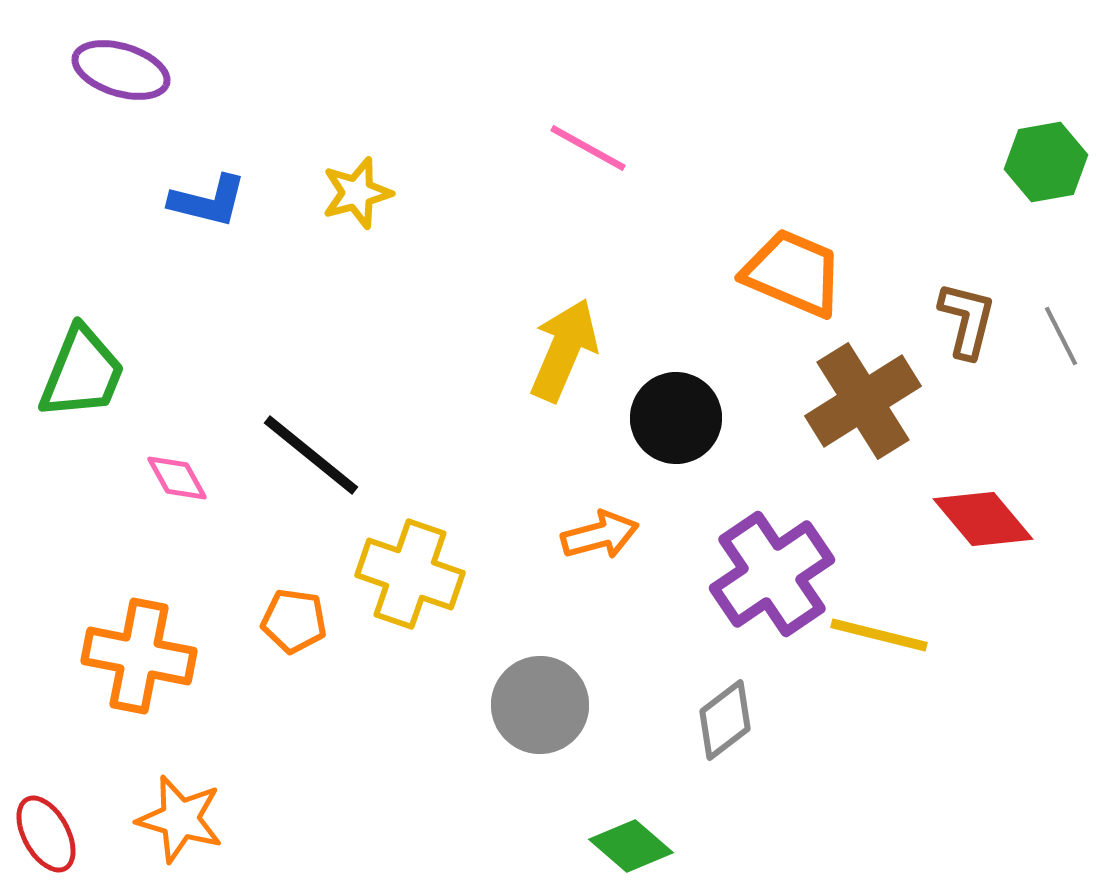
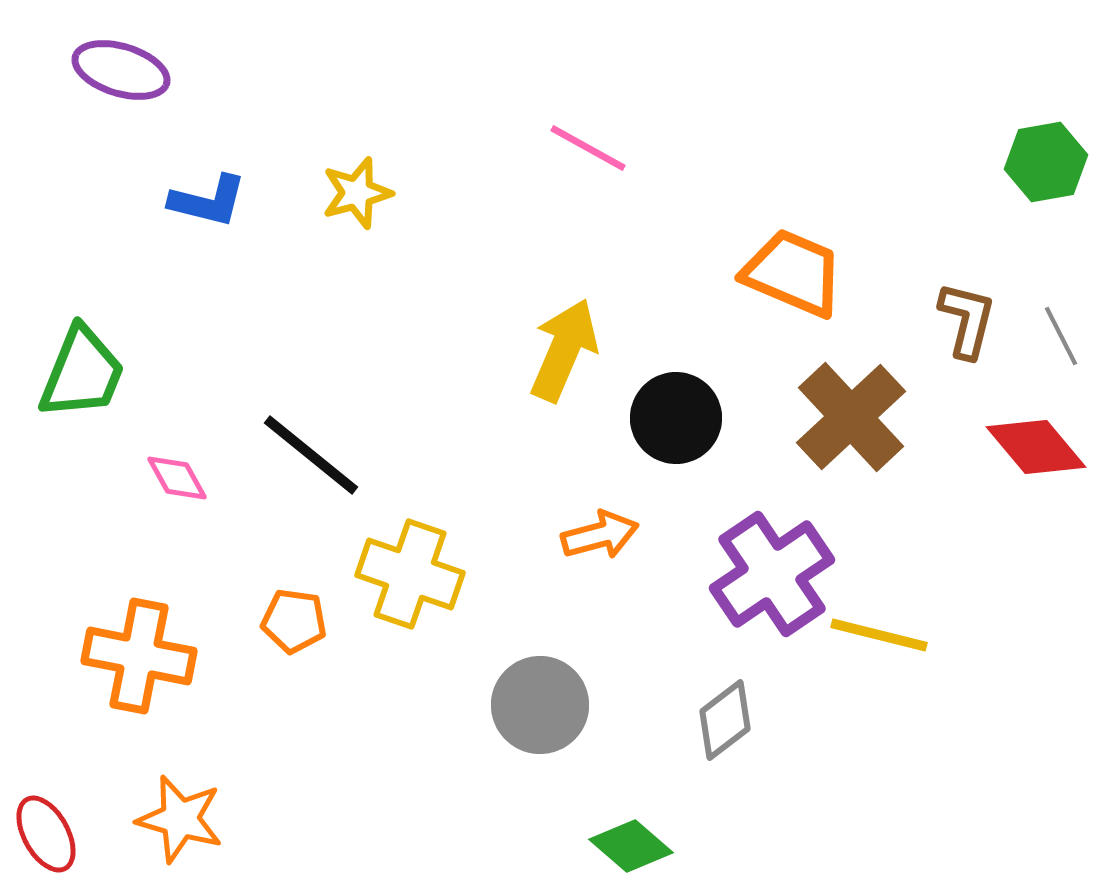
brown cross: moved 12 px left, 16 px down; rotated 11 degrees counterclockwise
red diamond: moved 53 px right, 72 px up
